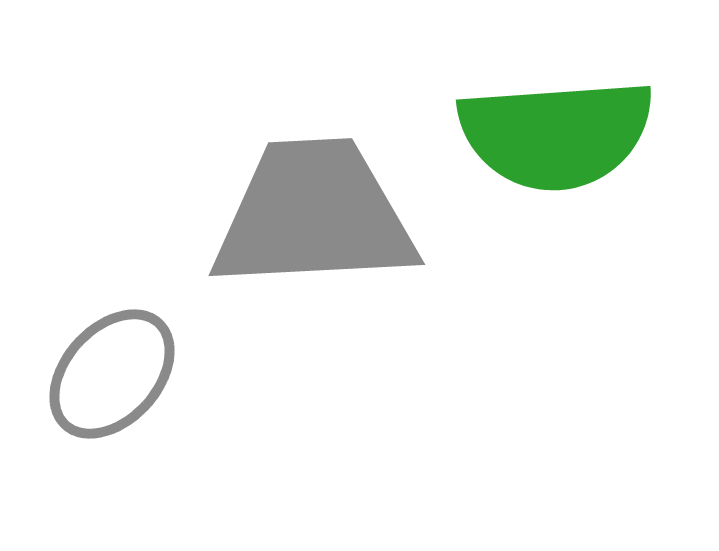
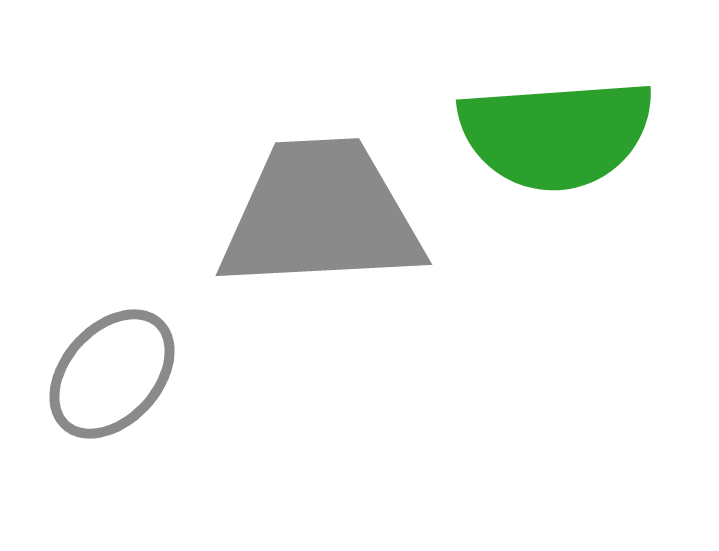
gray trapezoid: moved 7 px right
